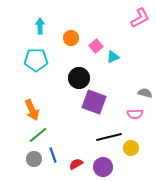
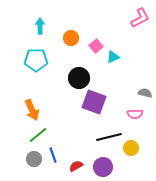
red semicircle: moved 2 px down
